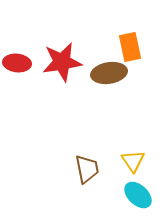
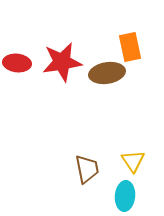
brown ellipse: moved 2 px left
cyan ellipse: moved 13 px left, 1 px down; rotated 52 degrees clockwise
